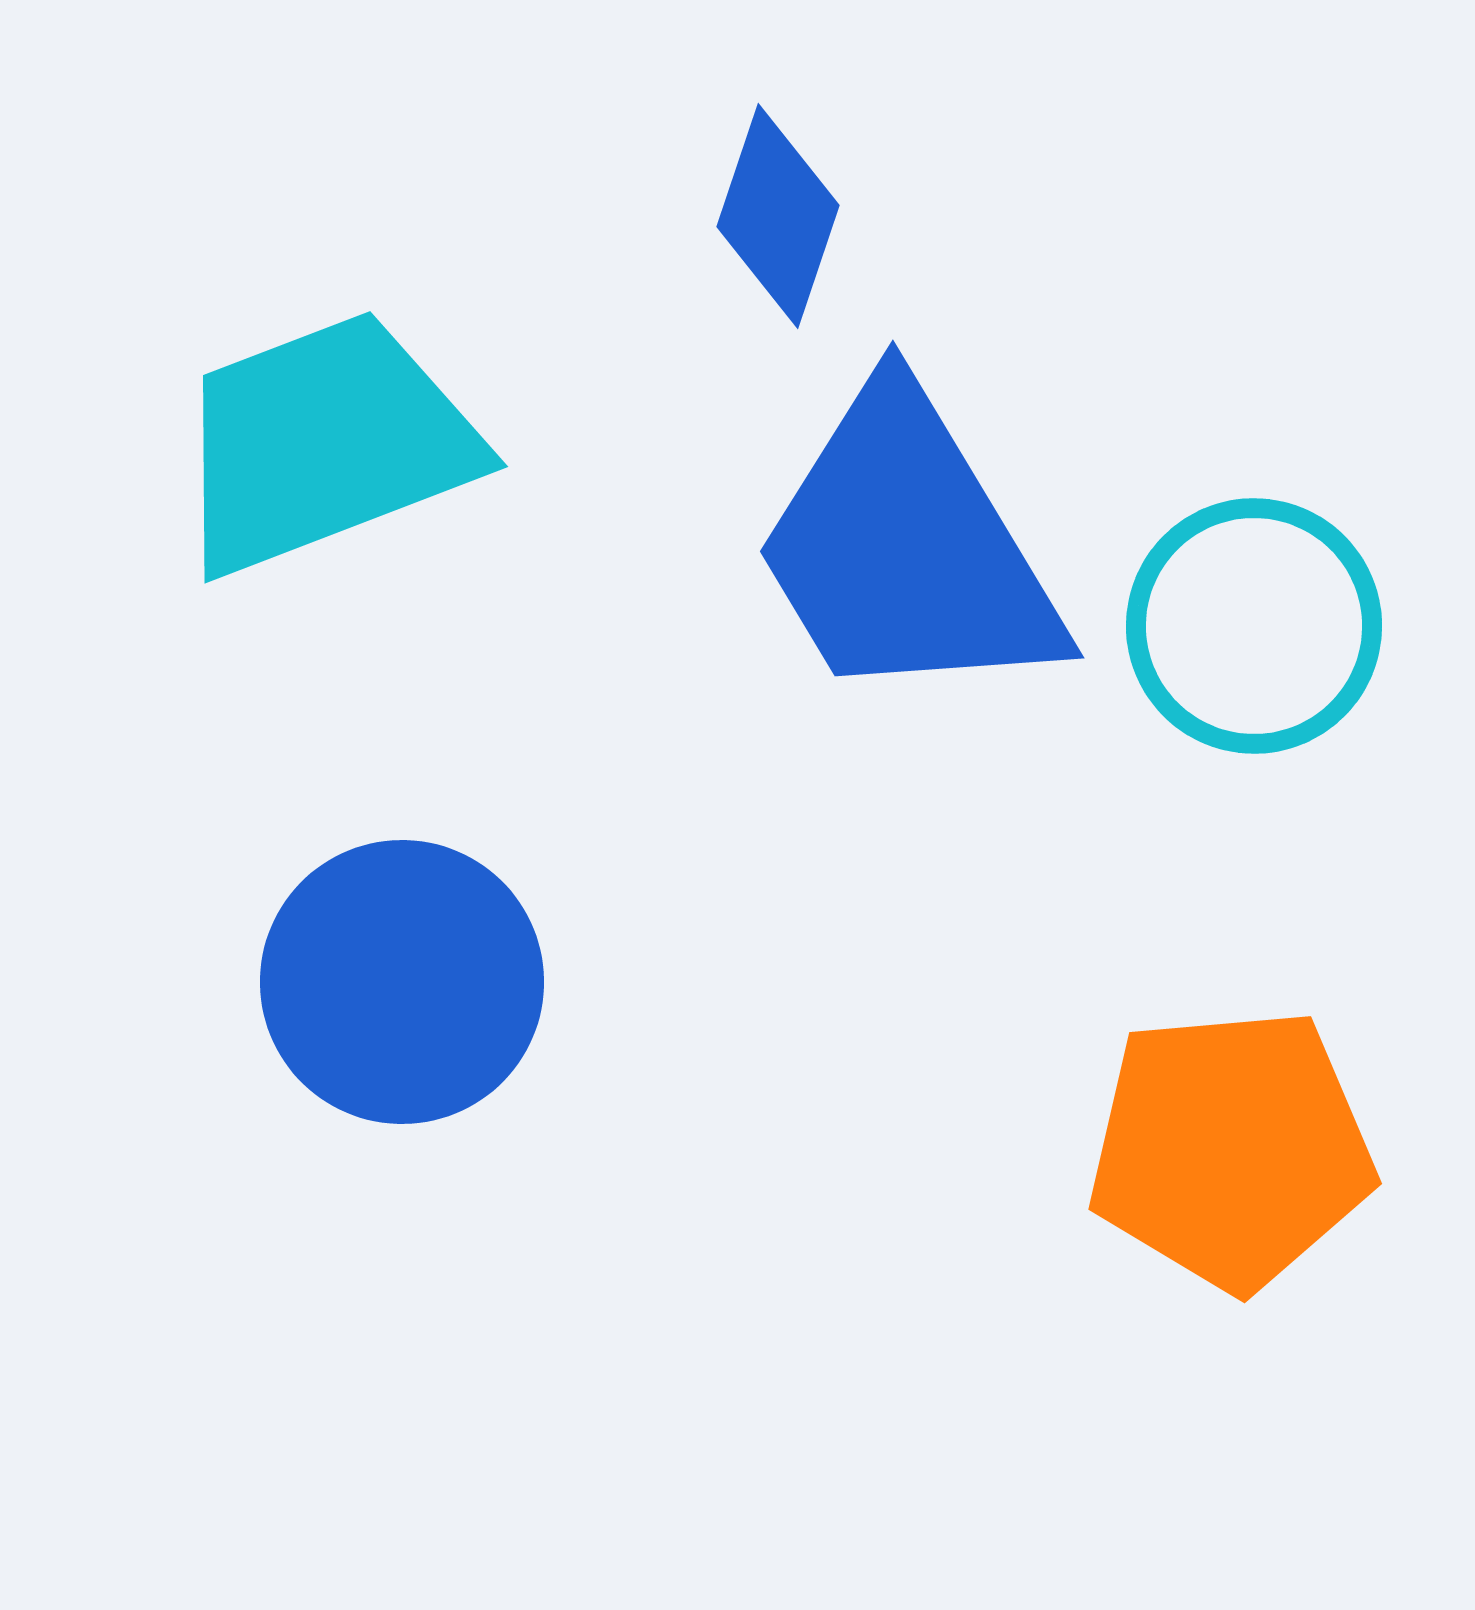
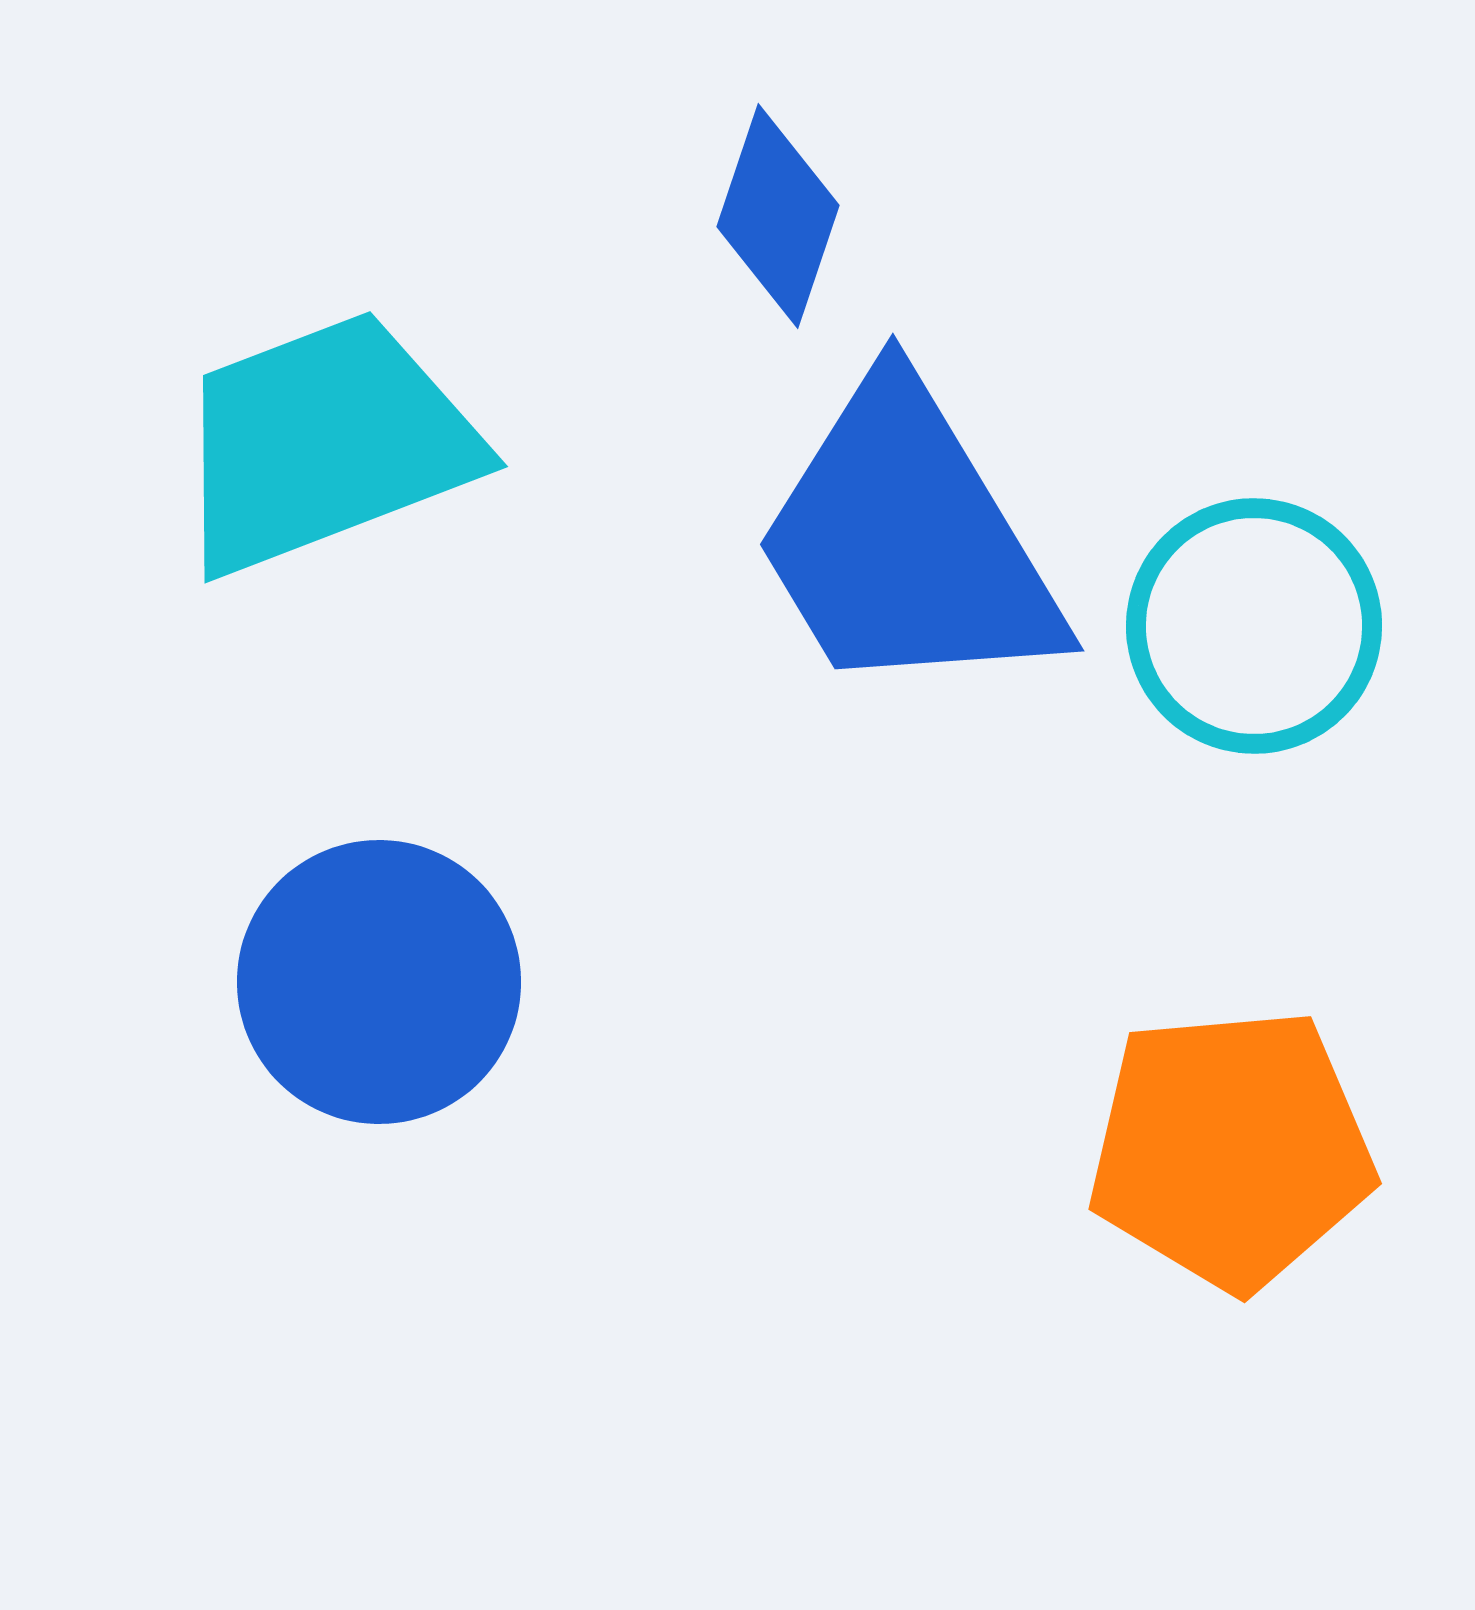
blue trapezoid: moved 7 px up
blue circle: moved 23 px left
